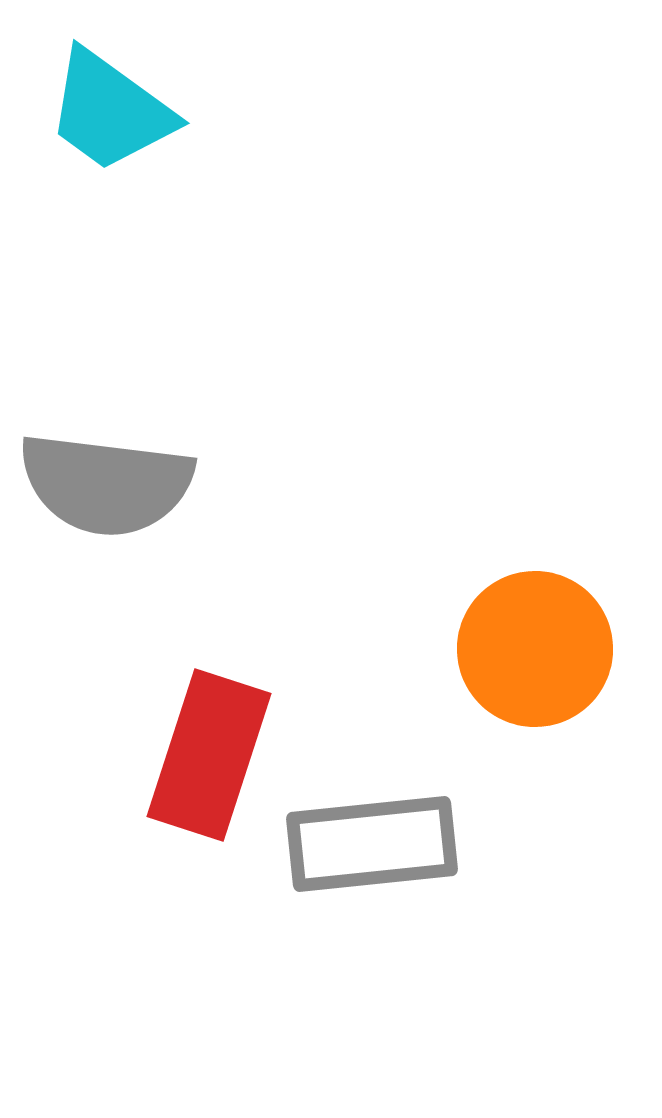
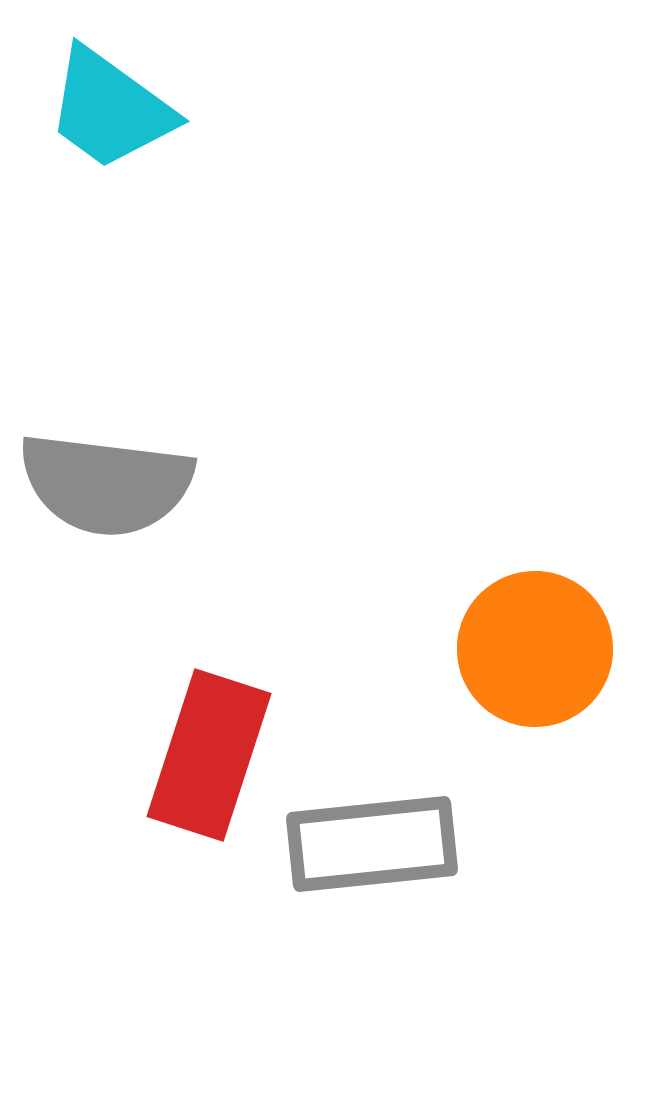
cyan trapezoid: moved 2 px up
